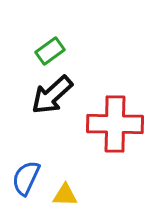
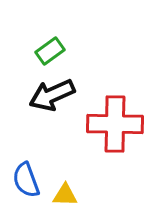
black arrow: rotated 18 degrees clockwise
blue semicircle: moved 2 px down; rotated 45 degrees counterclockwise
